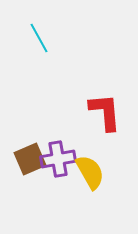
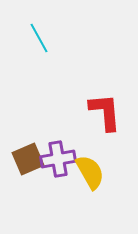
brown square: moved 2 px left
